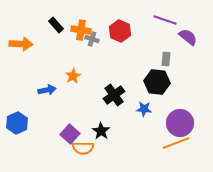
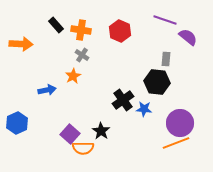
gray cross: moved 10 px left, 16 px down; rotated 16 degrees clockwise
black cross: moved 9 px right, 5 px down
